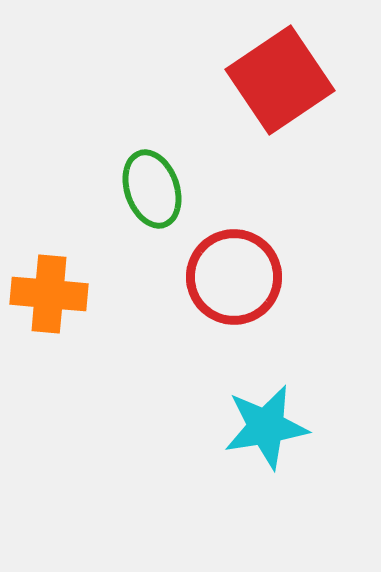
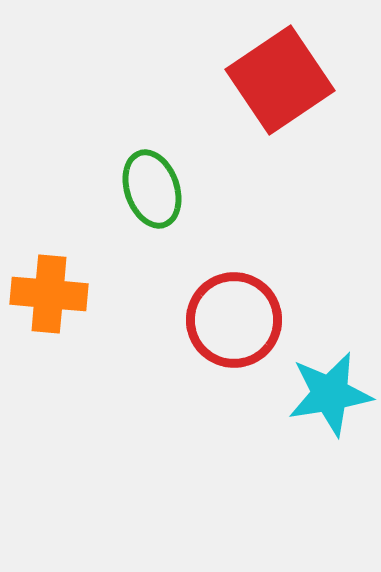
red circle: moved 43 px down
cyan star: moved 64 px right, 33 px up
